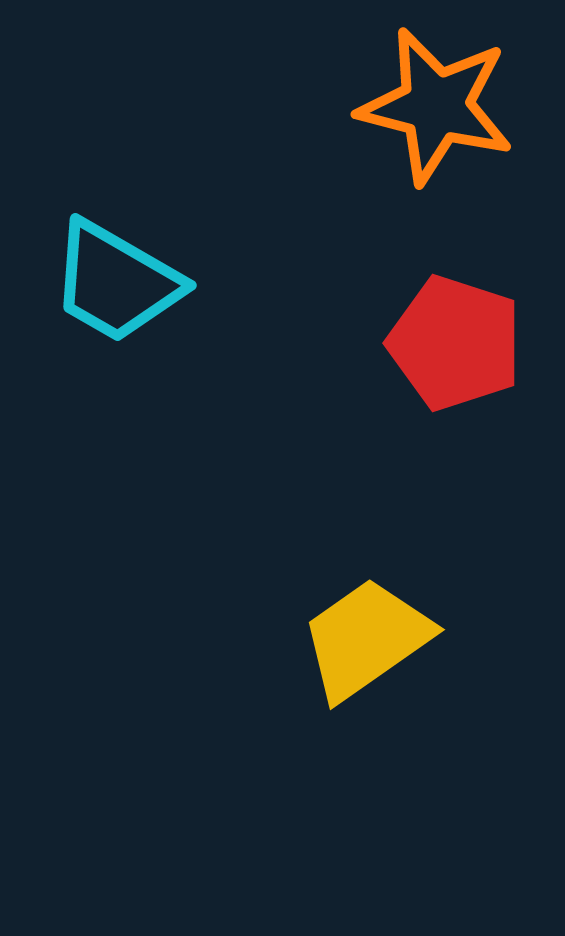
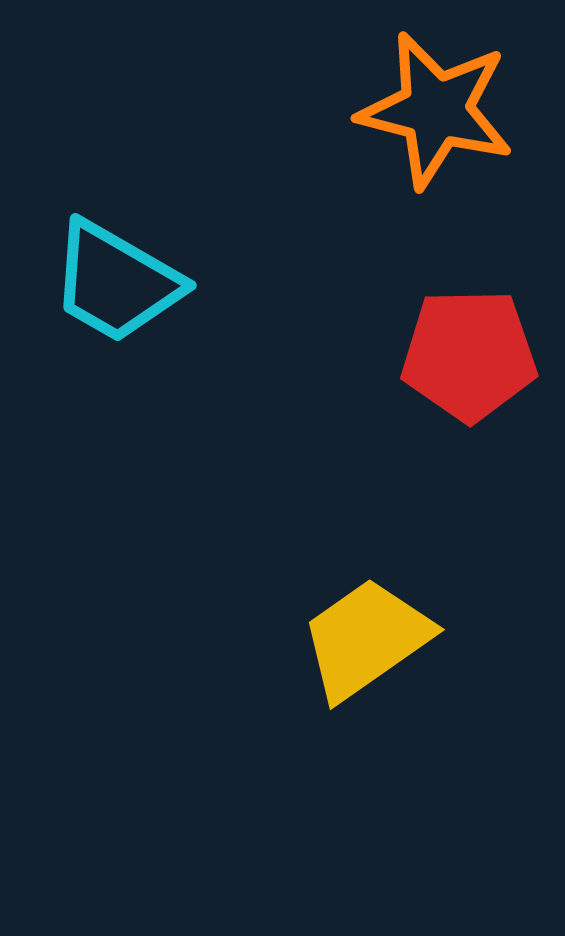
orange star: moved 4 px down
red pentagon: moved 14 px right, 12 px down; rotated 19 degrees counterclockwise
